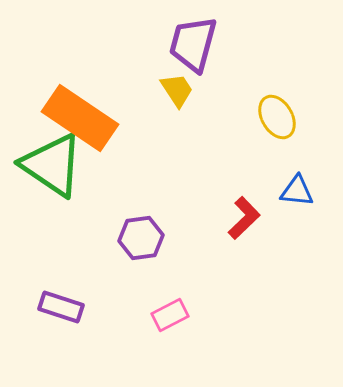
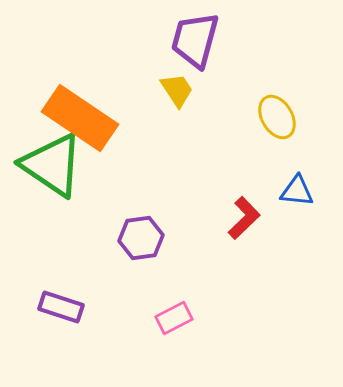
purple trapezoid: moved 2 px right, 4 px up
pink rectangle: moved 4 px right, 3 px down
